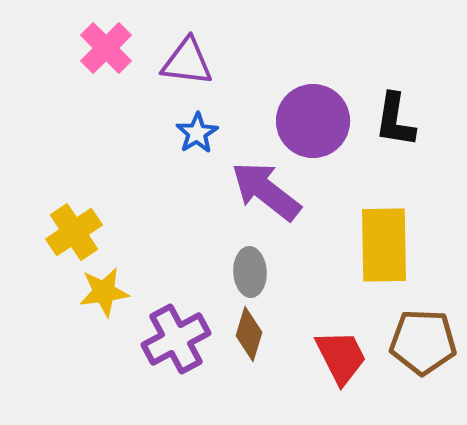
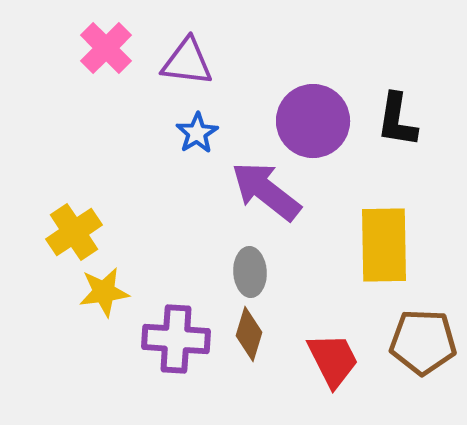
black L-shape: moved 2 px right
purple cross: rotated 32 degrees clockwise
red trapezoid: moved 8 px left, 3 px down
